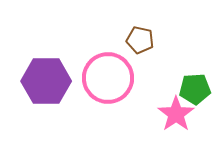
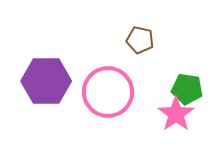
pink circle: moved 14 px down
green pentagon: moved 8 px left; rotated 12 degrees clockwise
